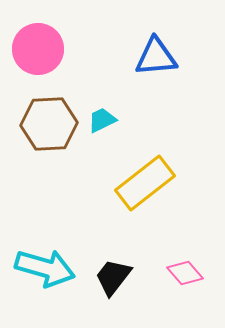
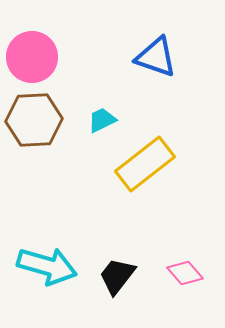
pink circle: moved 6 px left, 8 px down
blue triangle: rotated 24 degrees clockwise
brown hexagon: moved 15 px left, 4 px up
yellow rectangle: moved 19 px up
cyan arrow: moved 2 px right, 2 px up
black trapezoid: moved 4 px right, 1 px up
